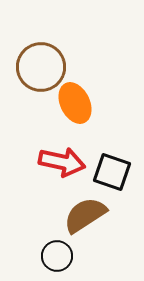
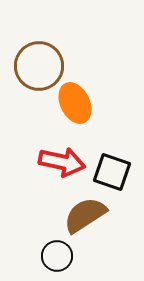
brown circle: moved 2 px left, 1 px up
